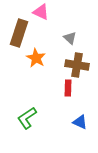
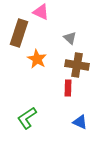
orange star: moved 1 px right, 1 px down
